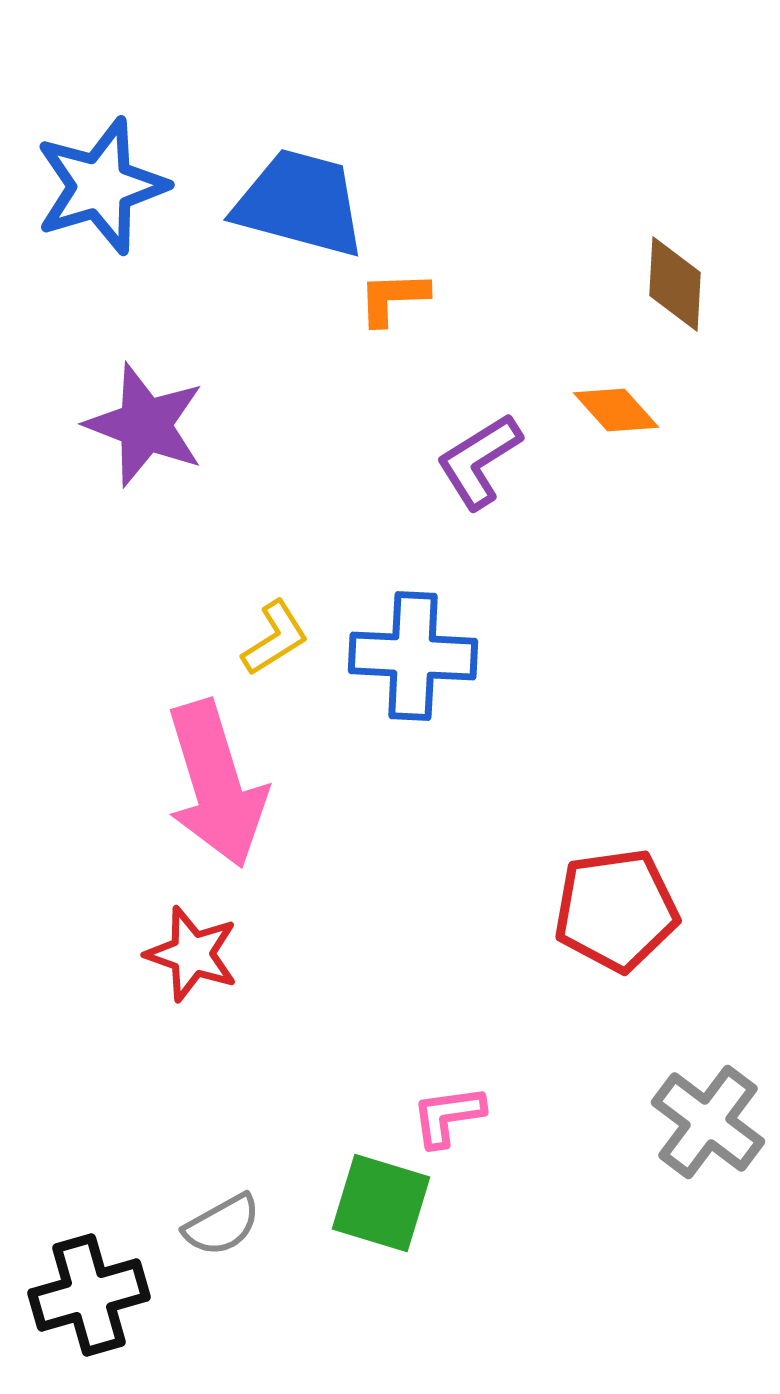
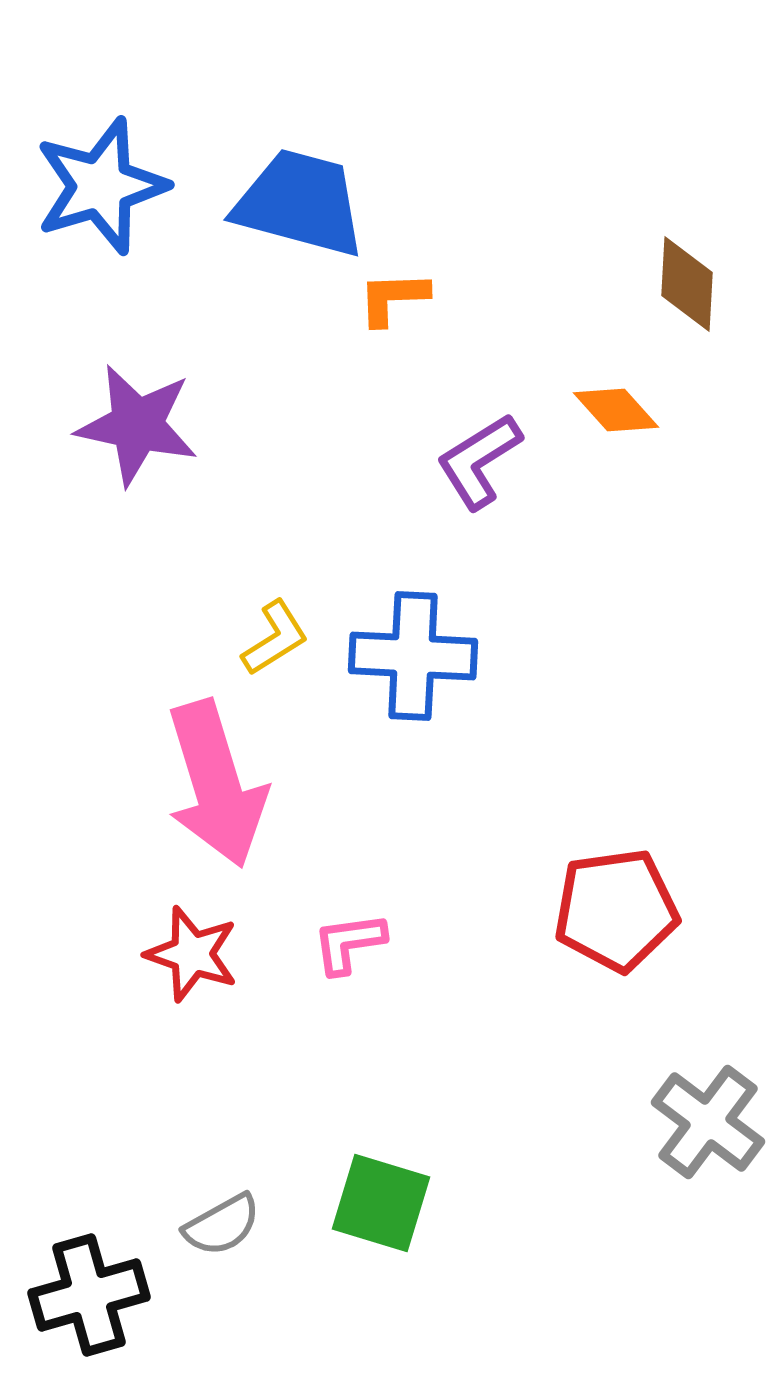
brown diamond: moved 12 px right
purple star: moved 8 px left; rotated 9 degrees counterclockwise
pink L-shape: moved 99 px left, 173 px up
